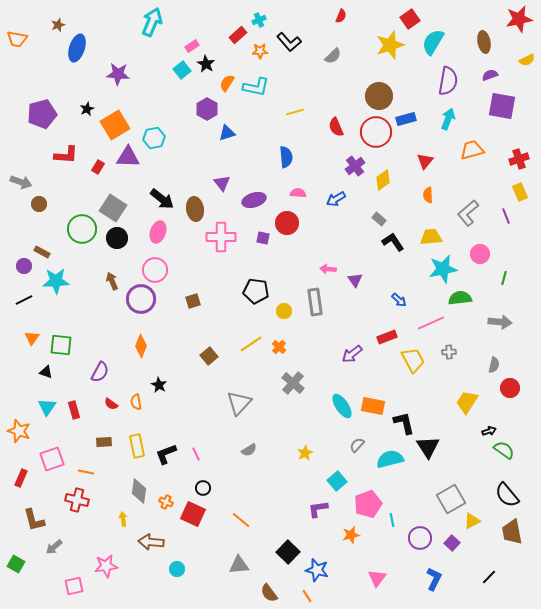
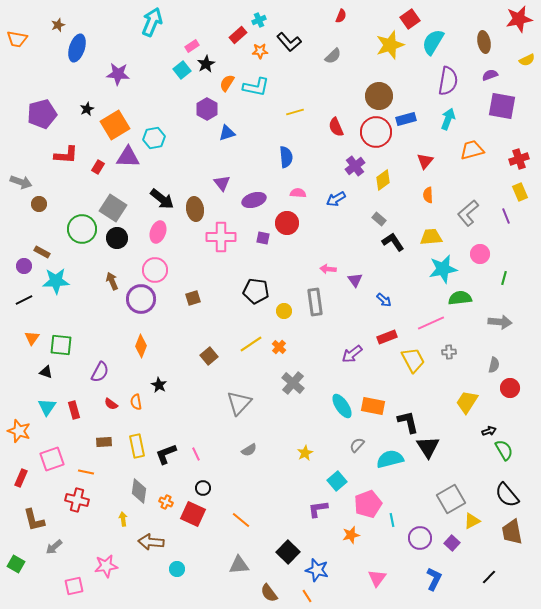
black star at (206, 64): rotated 12 degrees clockwise
blue arrow at (399, 300): moved 15 px left
brown square at (193, 301): moved 3 px up
black L-shape at (404, 423): moved 4 px right, 1 px up
green semicircle at (504, 450): rotated 25 degrees clockwise
